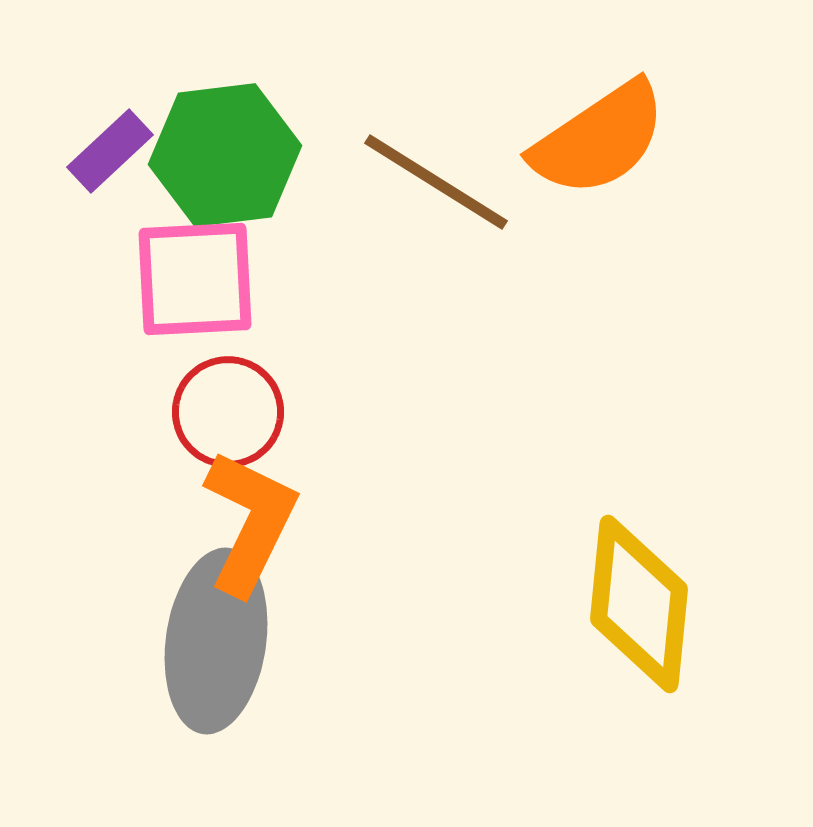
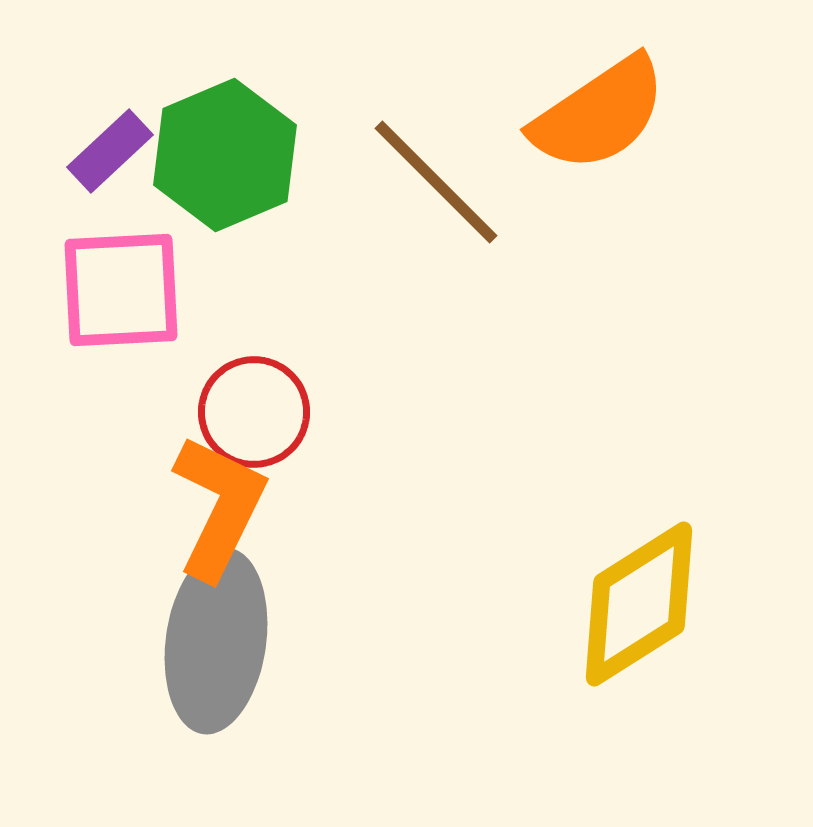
orange semicircle: moved 25 px up
green hexagon: rotated 16 degrees counterclockwise
brown line: rotated 13 degrees clockwise
pink square: moved 74 px left, 11 px down
red circle: moved 26 px right
orange L-shape: moved 31 px left, 15 px up
yellow diamond: rotated 52 degrees clockwise
